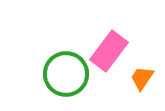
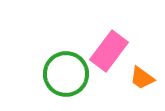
orange trapezoid: rotated 88 degrees counterclockwise
